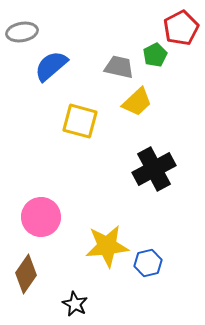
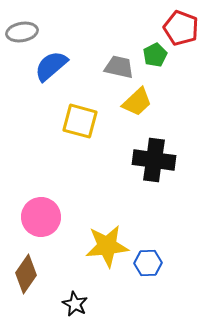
red pentagon: rotated 24 degrees counterclockwise
black cross: moved 9 px up; rotated 36 degrees clockwise
blue hexagon: rotated 12 degrees clockwise
